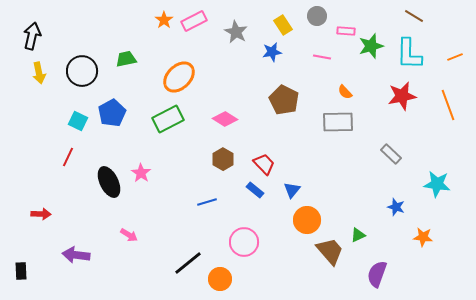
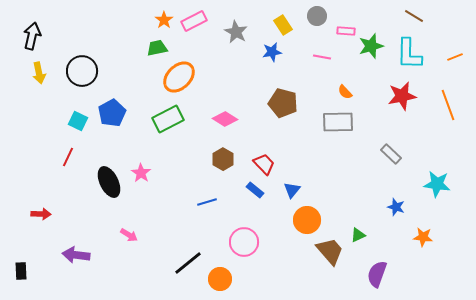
green trapezoid at (126, 59): moved 31 px right, 11 px up
brown pentagon at (284, 100): moved 1 px left, 3 px down; rotated 12 degrees counterclockwise
